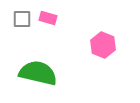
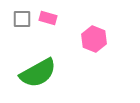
pink hexagon: moved 9 px left, 6 px up
green semicircle: rotated 138 degrees clockwise
